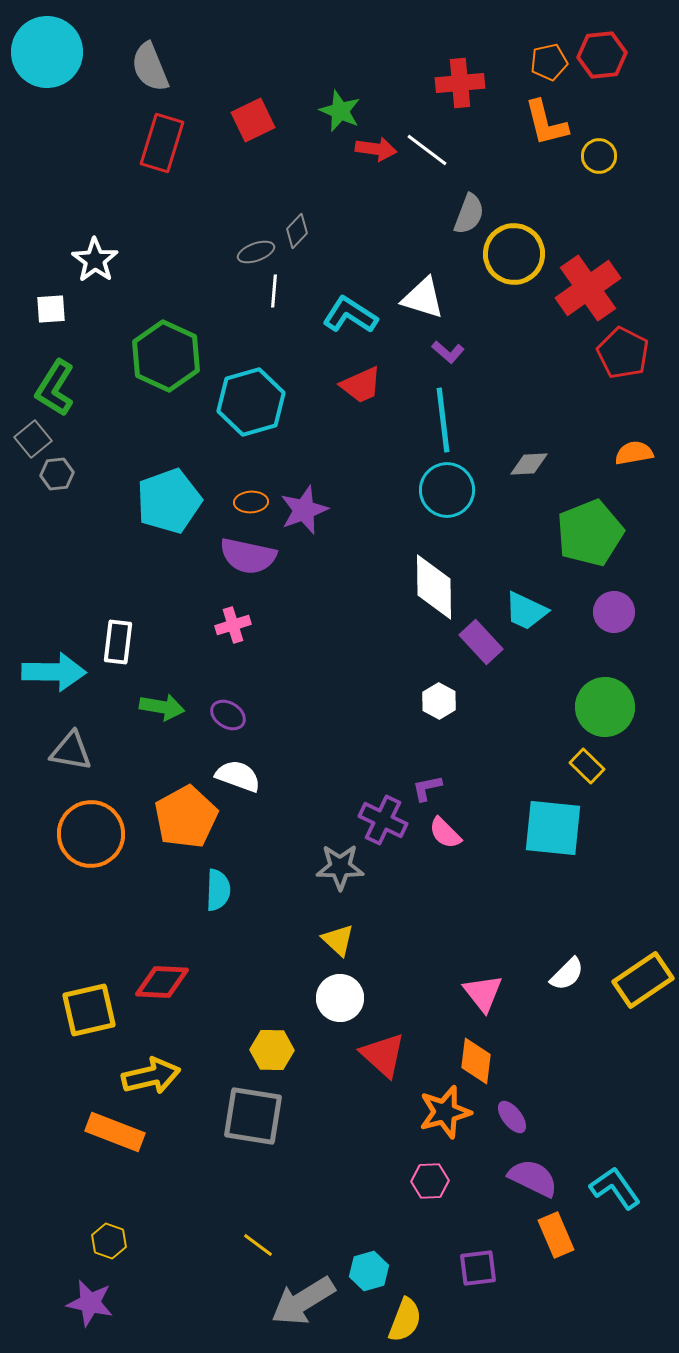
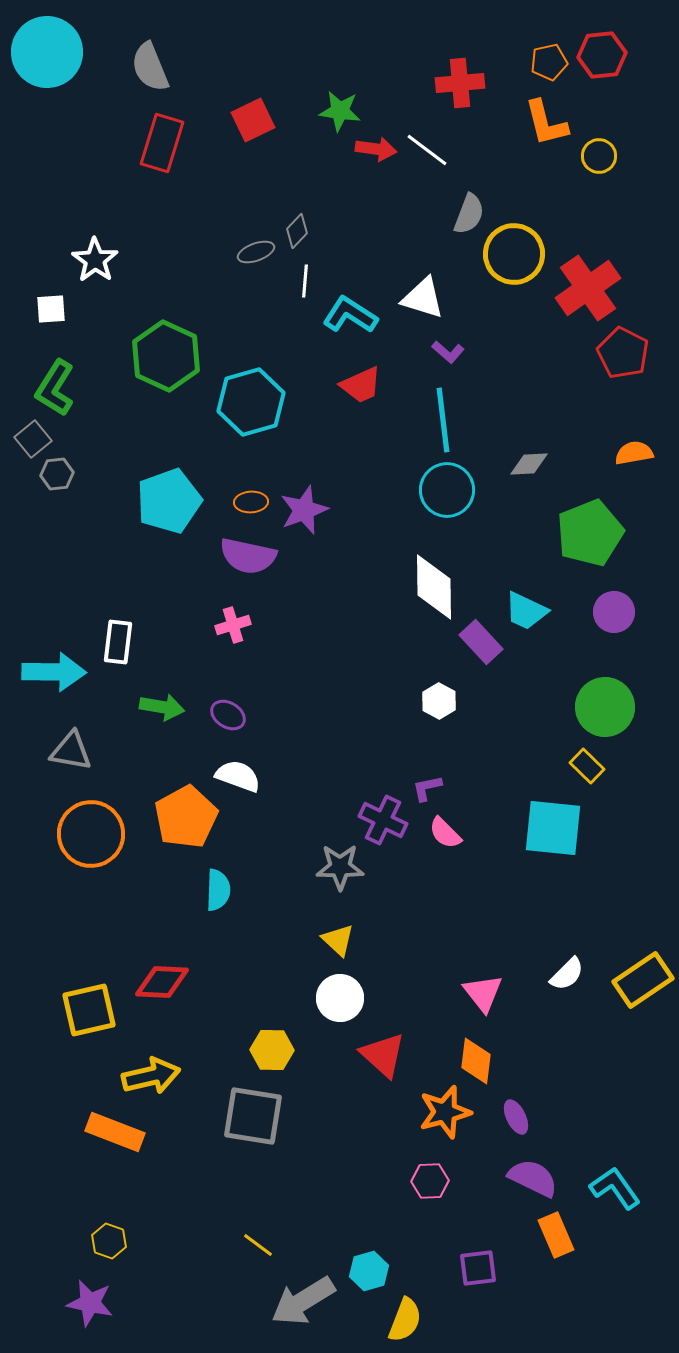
green star at (340, 111): rotated 15 degrees counterclockwise
white line at (274, 291): moved 31 px right, 10 px up
purple ellipse at (512, 1117): moved 4 px right; rotated 12 degrees clockwise
